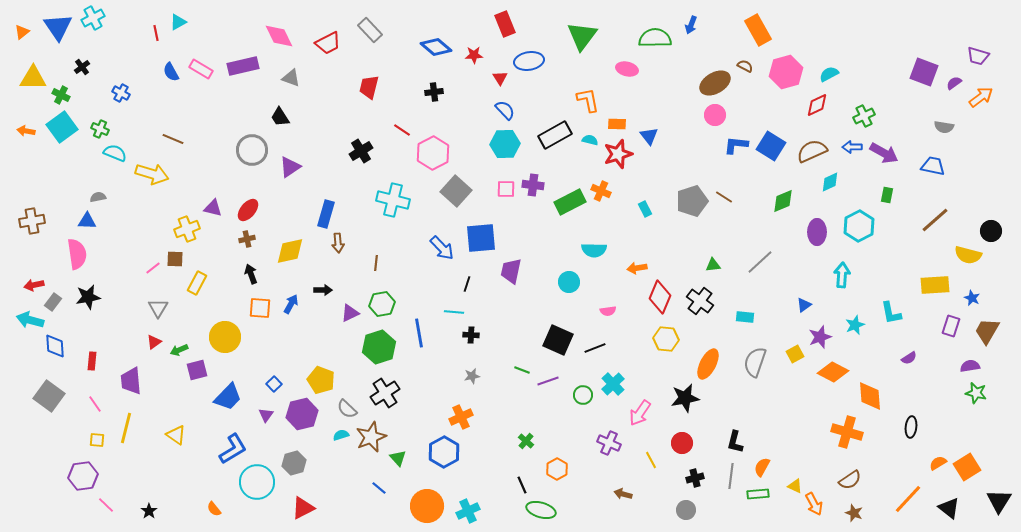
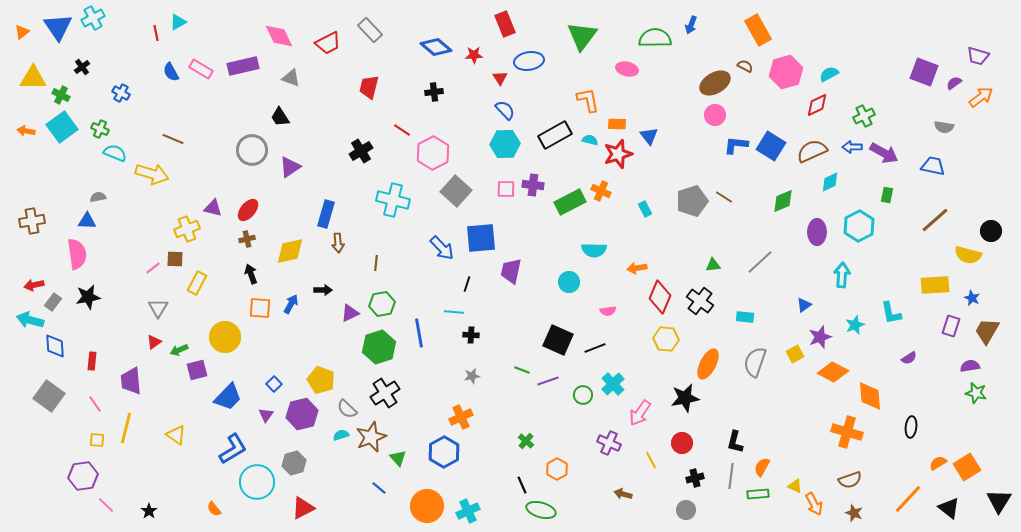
brown semicircle at (850, 480): rotated 15 degrees clockwise
